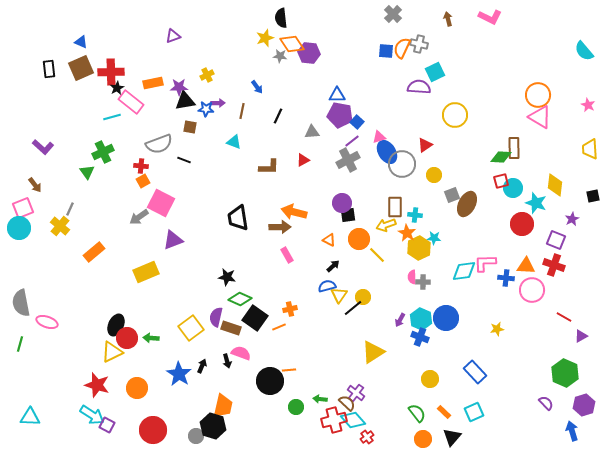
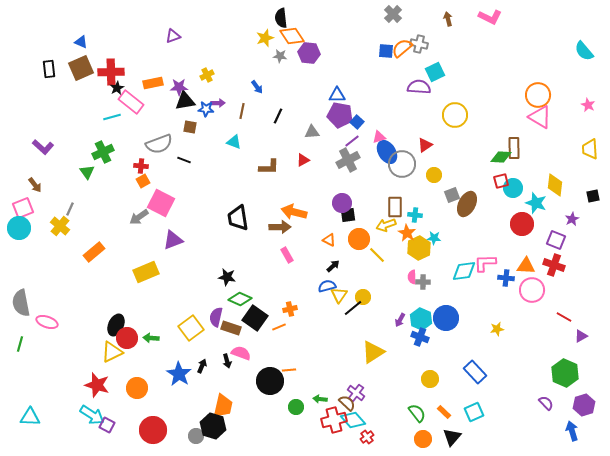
orange diamond at (292, 44): moved 8 px up
orange semicircle at (402, 48): rotated 25 degrees clockwise
